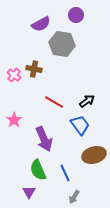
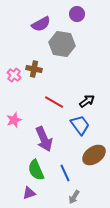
purple circle: moved 1 px right, 1 px up
pink star: rotated 14 degrees clockwise
brown ellipse: rotated 20 degrees counterclockwise
green semicircle: moved 2 px left
purple triangle: moved 1 px down; rotated 40 degrees clockwise
